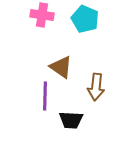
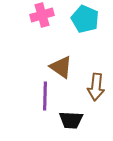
pink cross: rotated 25 degrees counterclockwise
